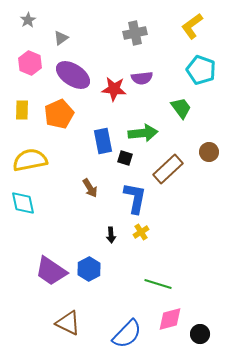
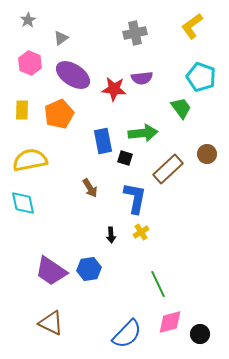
cyan pentagon: moved 7 px down
brown circle: moved 2 px left, 2 px down
blue hexagon: rotated 20 degrees clockwise
green line: rotated 48 degrees clockwise
pink diamond: moved 3 px down
brown triangle: moved 17 px left
